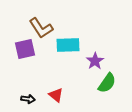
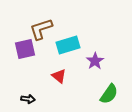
brown L-shape: moved 1 px down; rotated 105 degrees clockwise
cyan rectangle: rotated 15 degrees counterclockwise
green semicircle: moved 2 px right, 11 px down
red triangle: moved 3 px right, 19 px up
